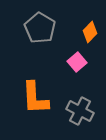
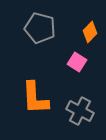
gray pentagon: rotated 16 degrees counterclockwise
pink square: rotated 18 degrees counterclockwise
